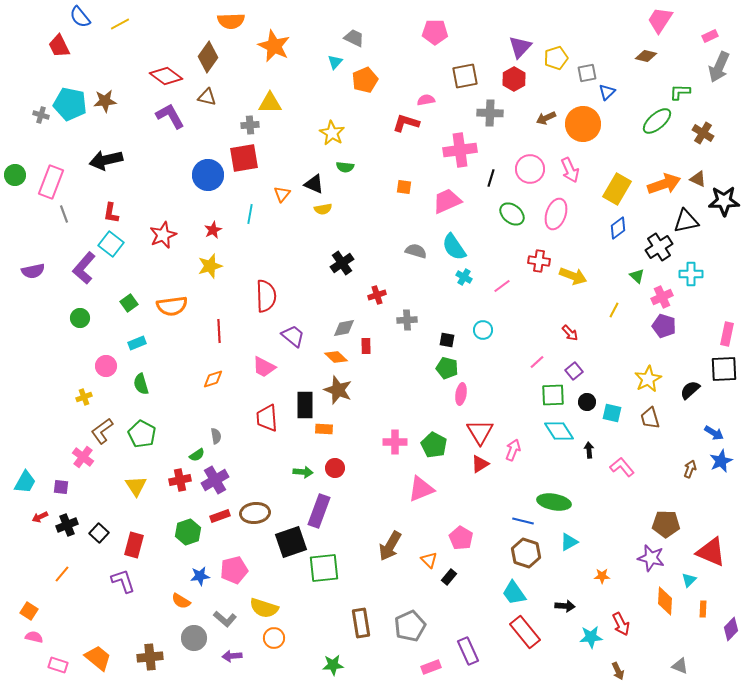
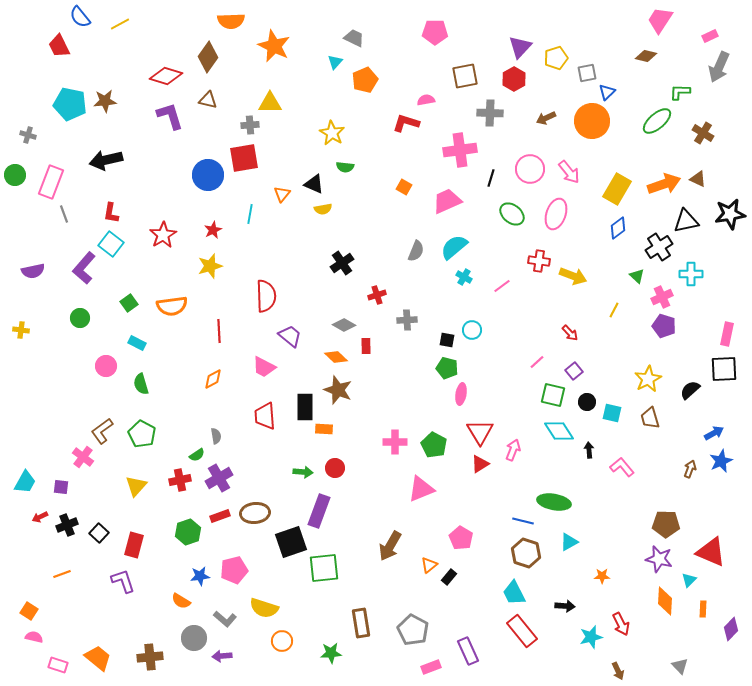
red diamond at (166, 76): rotated 20 degrees counterclockwise
brown triangle at (207, 97): moved 1 px right, 3 px down
gray cross at (41, 115): moved 13 px left, 20 px down
purple L-shape at (170, 116): rotated 12 degrees clockwise
orange circle at (583, 124): moved 9 px right, 3 px up
pink arrow at (570, 170): moved 1 px left, 2 px down; rotated 15 degrees counterclockwise
orange square at (404, 187): rotated 21 degrees clockwise
black star at (724, 201): moved 6 px right, 13 px down; rotated 8 degrees counterclockwise
red star at (163, 235): rotated 8 degrees counterclockwise
cyan semicircle at (454, 247): rotated 84 degrees clockwise
gray semicircle at (416, 251): rotated 95 degrees clockwise
gray diamond at (344, 328): moved 3 px up; rotated 40 degrees clockwise
cyan circle at (483, 330): moved 11 px left
purple trapezoid at (293, 336): moved 3 px left
cyan rectangle at (137, 343): rotated 48 degrees clockwise
orange diamond at (213, 379): rotated 10 degrees counterclockwise
green square at (553, 395): rotated 15 degrees clockwise
yellow cross at (84, 397): moved 63 px left, 67 px up; rotated 28 degrees clockwise
black rectangle at (305, 405): moved 2 px down
red trapezoid at (267, 418): moved 2 px left, 2 px up
blue arrow at (714, 433): rotated 60 degrees counterclockwise
purple cross at (215, 480): moved 4 px right, 2 px up
yellow triangle at (136, 486): rotated 15 degrees clockwise
purple star at (651, 558): moved 8 px right, 1 px down
orange triangle at (429, 560): moved 5 px down; rotated 36 degrees clockwise
orange line at (62, 574): rotated 30 degrees clockwise
cyan trapezoid at (514, 593): rotated 8 degrees clockwise
gray pentagon at (410, 626): moved 3 px right, 4 px down; rotated 20 degrees counterclockwise
red rectangle at (525, 632): moved 3 px left, 1 px up
cyan star at (591, 637): rotated 10 degrees counterclockwise
orange circle at (274, 638): moved 8 px right, 3 px down
purple arrow at (232, 656): moved 10 px left
green star at (333, 665): moved 2 px left, 12 px up
gray triangle at (680, 666): rotated 24 degrees clockwise
